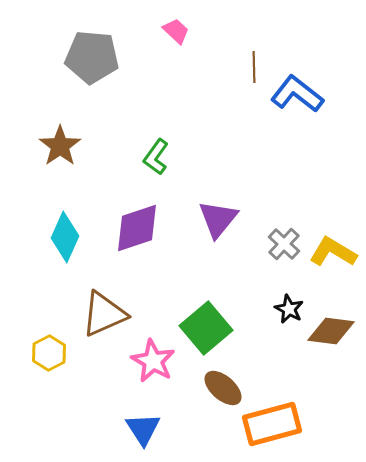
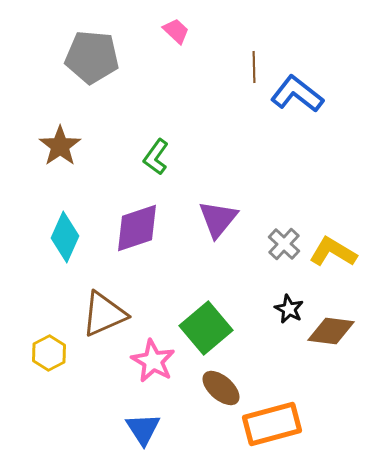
brown ellipse: moved 2 px left
